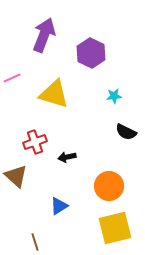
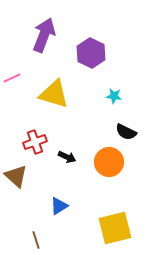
cyan star: rotated 14 degrees clockwise
black arrow: rotated 144 degrees counterclockwise
orange circle: moved 24 px up
brown line: moved 1 px right, 2 px up
